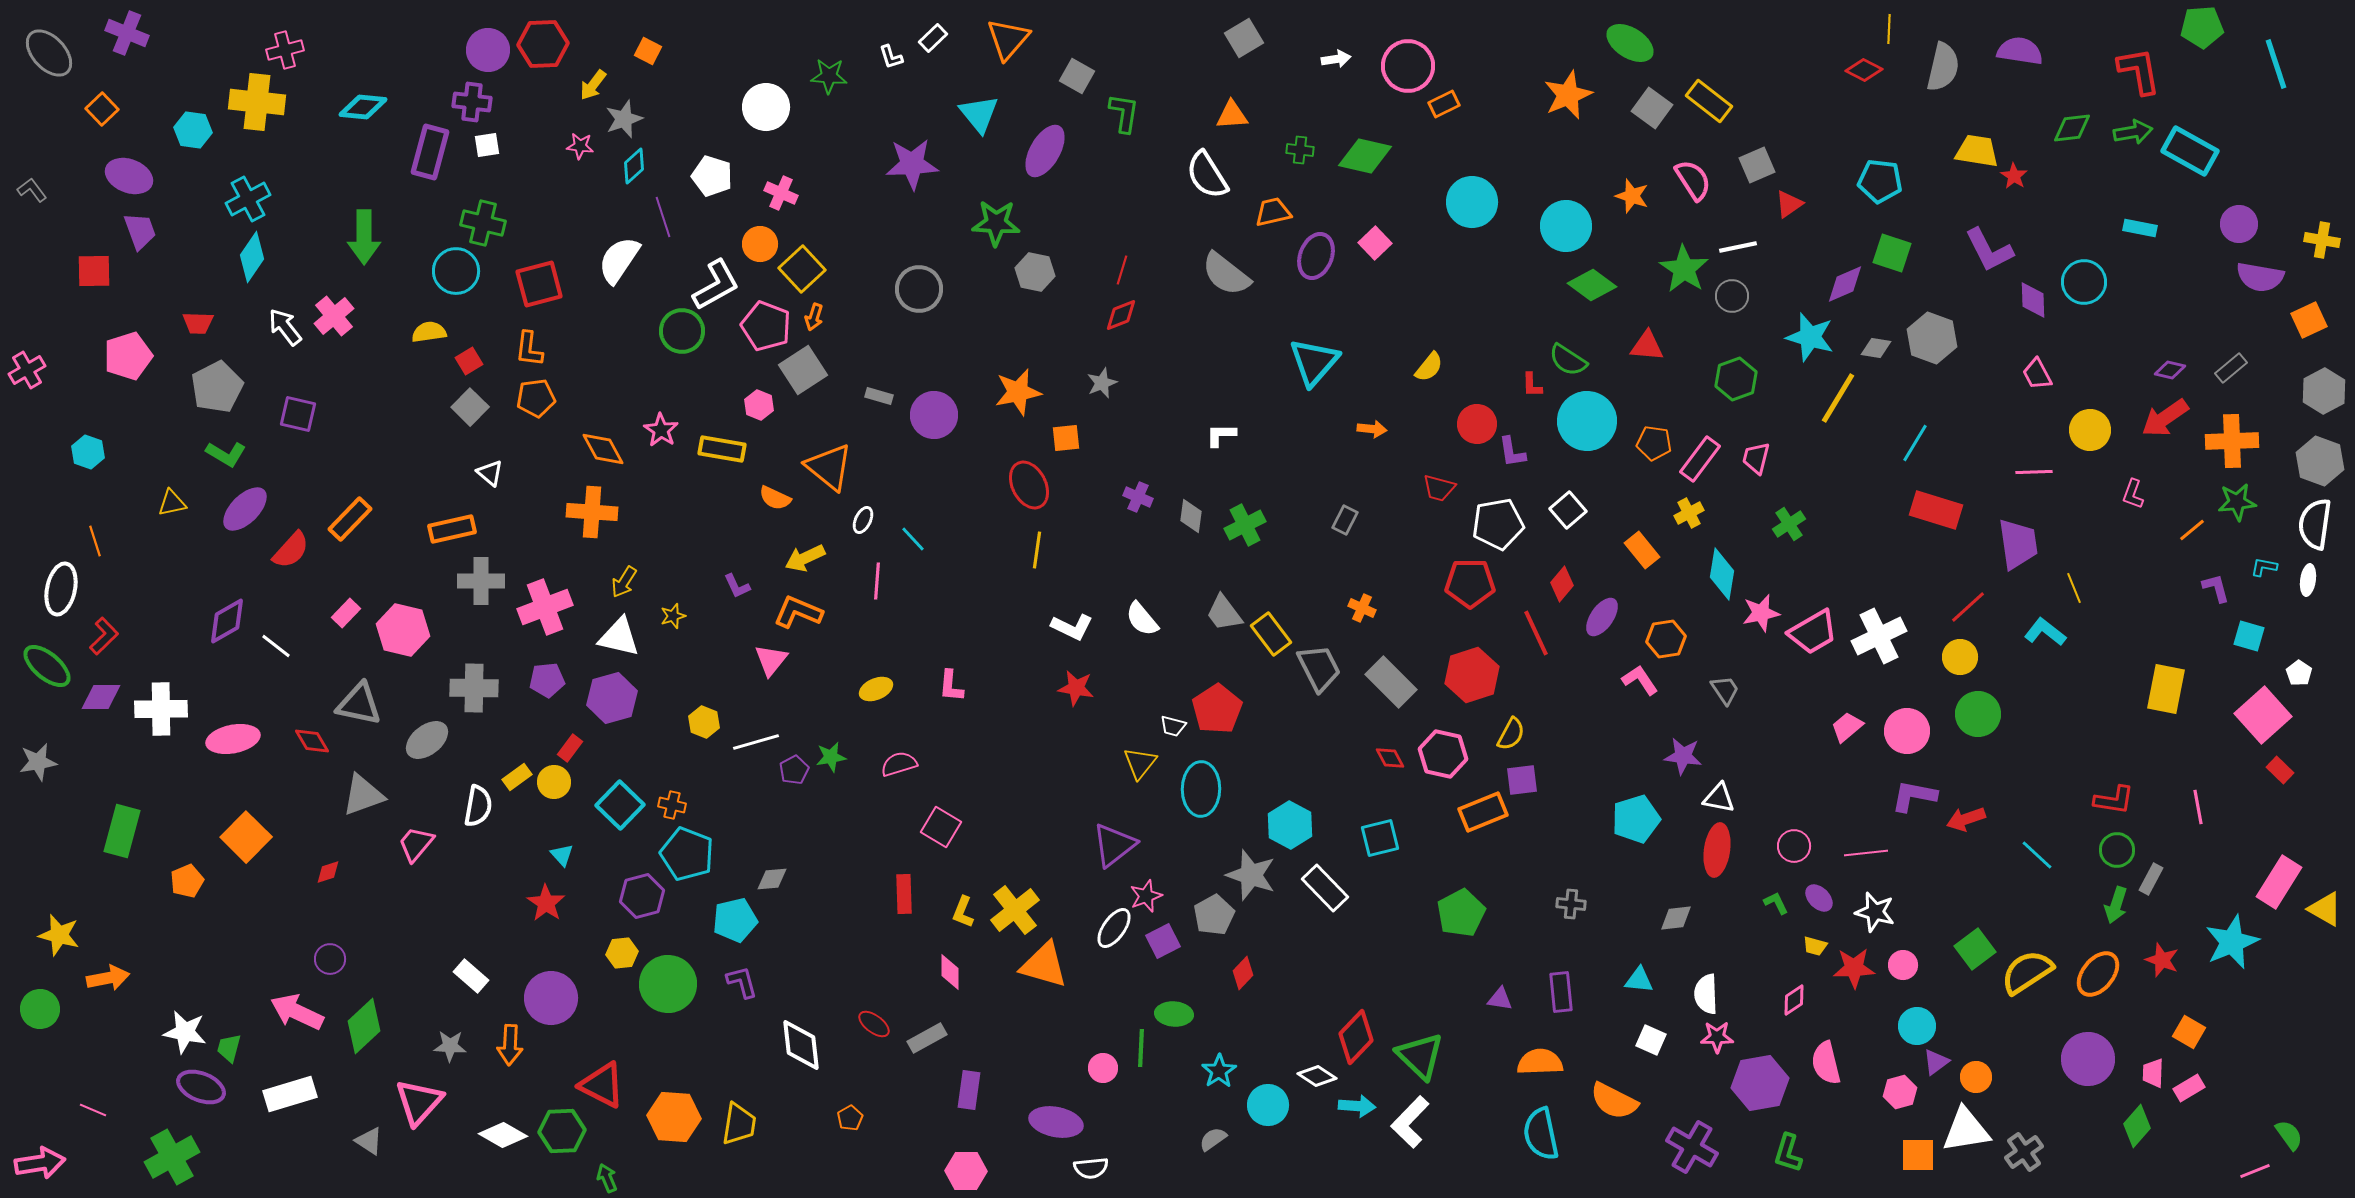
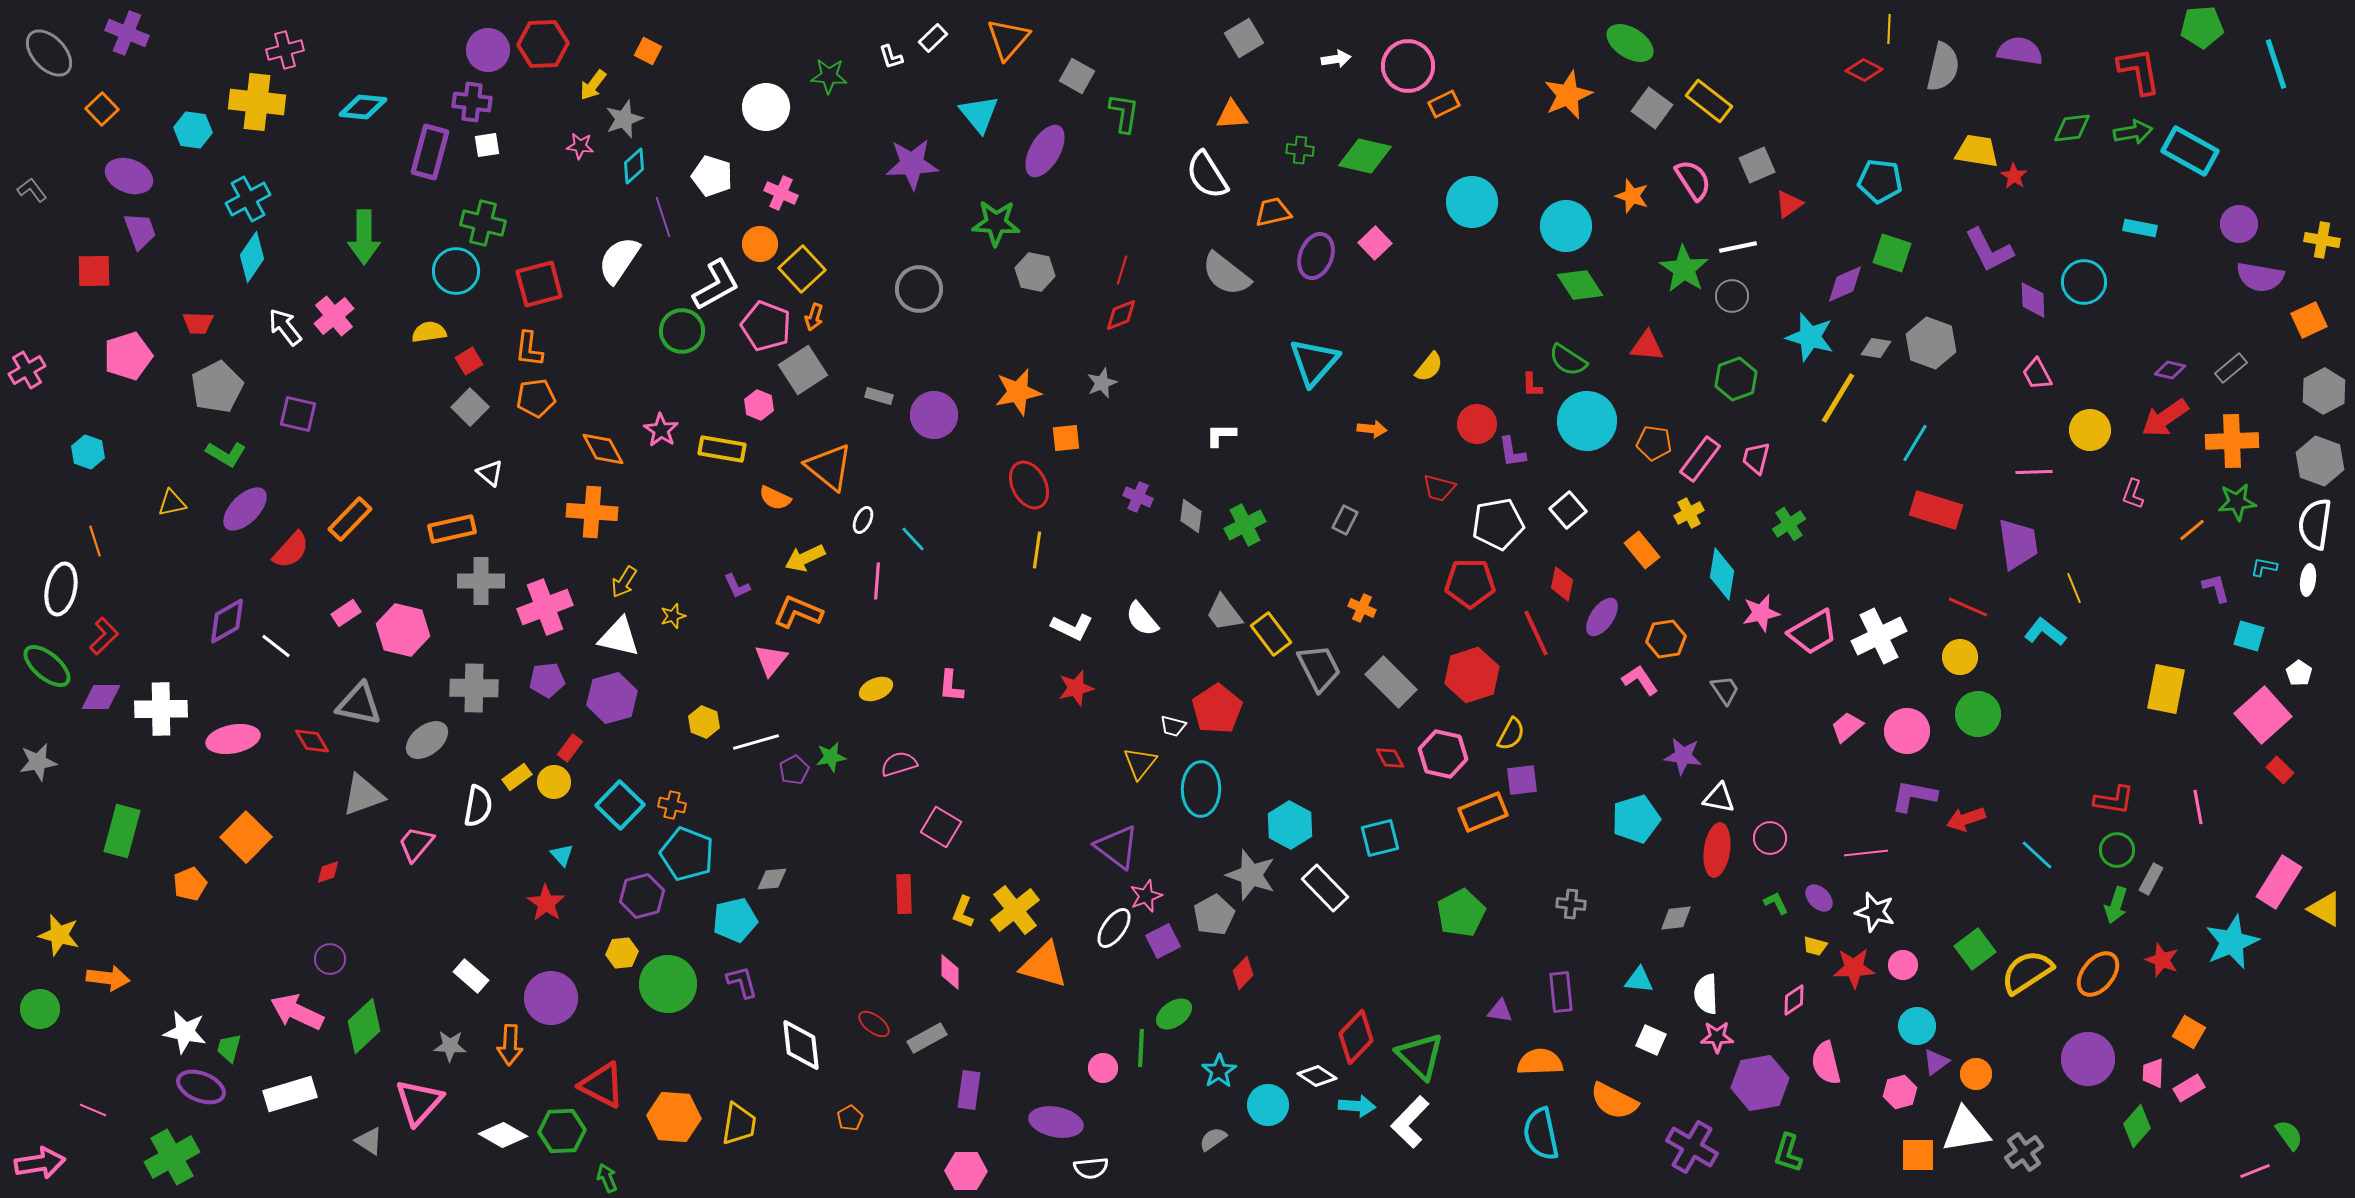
green diamond at (1592, 285): moved 12 px left; rotated 21 degrees clockwise
gray hexagon at (1932, 338): moved 1 px left, 5 px down
red diamond at (1562, 584): rotated 28 degrees counterclockwise
red line at (1968, 607): rotated 66 degrees clockwise
pink rectangle at (346, 613): rotated 12 degrees clockwise
red star at (1076, 688): rotated 24 degrees counterclockwise
purple triangle at (1114, 845): moved 3 px right, 2 px down; rotated 45 degrees counterclockwise
pink circle at (1794, 846): moved 24 px left, 8 px up
orange pentagon at (187, 881): moved 3 px right, 3 px down
orange arrow at (108, 978): rotated 18 degrees clockwise
purple triangle at (1500, 999): moved 12 px down
green ellipse at (1174, 1014): rotated 39 degrees counterclockwise
orange circle at (1976, 1077): moved 3 px up
